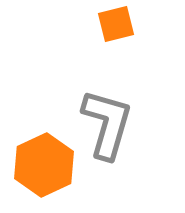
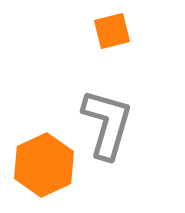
orange square: moved 4 px left, 7 px down
